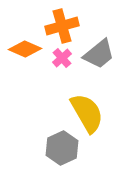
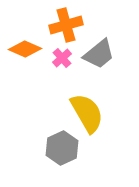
orange cross: moved 4 px right, 1 px up
